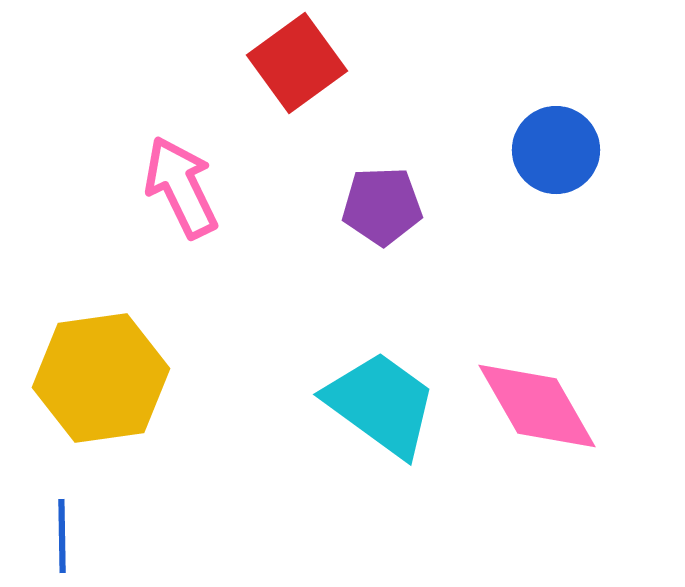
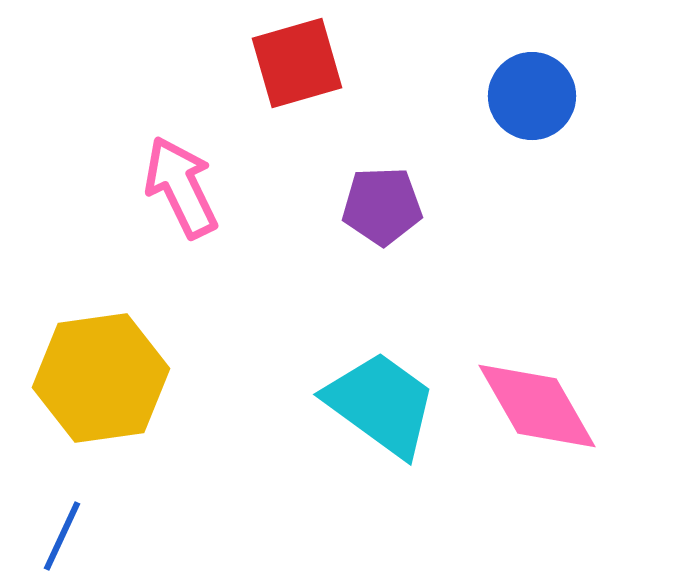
red square: rotated 20 degrees clockwise
blue circle: moved 24 px left, 54 px up
blue line: rotated 26 degrees clockwise
